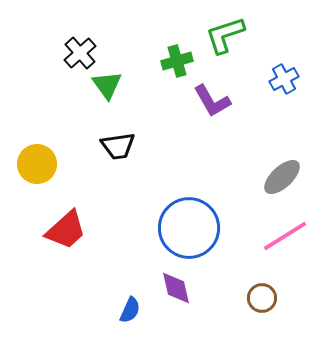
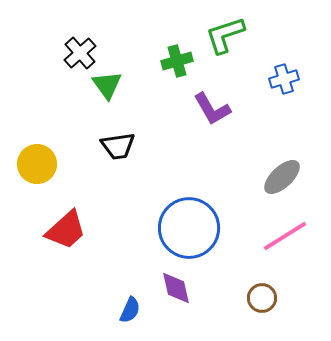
blue cross: rotated 12 degrees clockwise
purple L-shape: moved 8 px down
